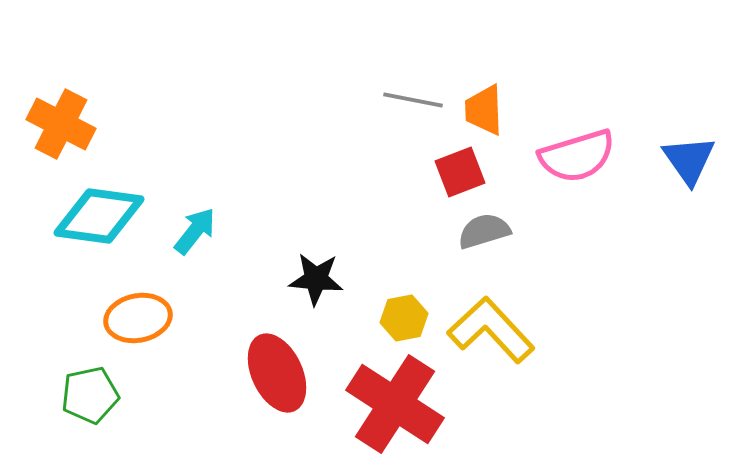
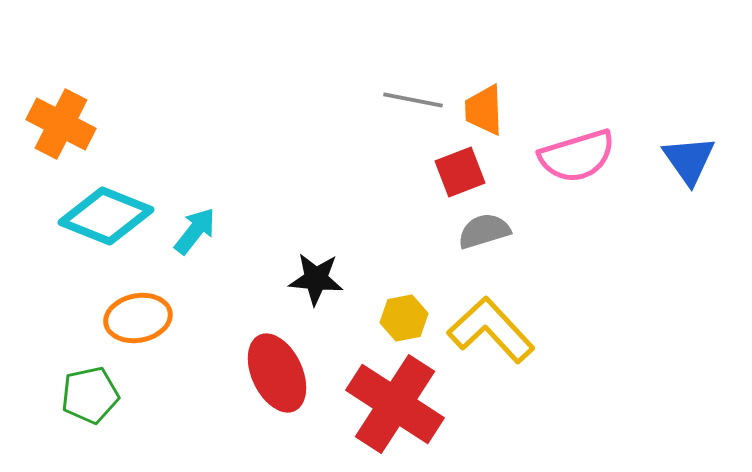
cyan diamond: moved 7 px right; rotated 14 degrees clockwise
